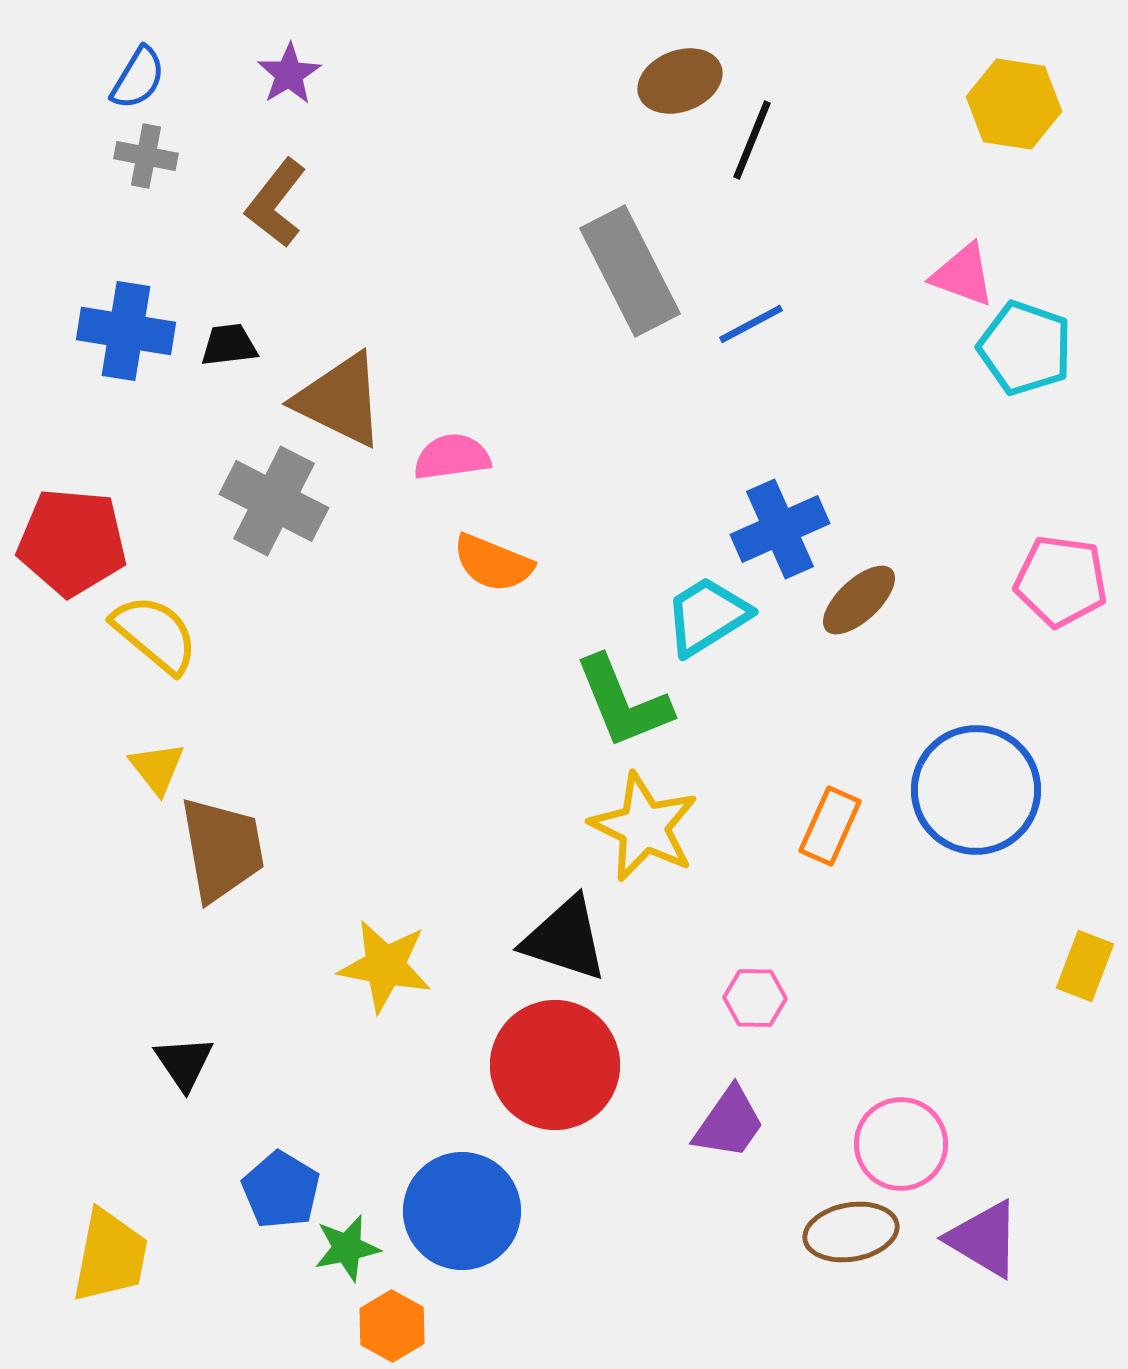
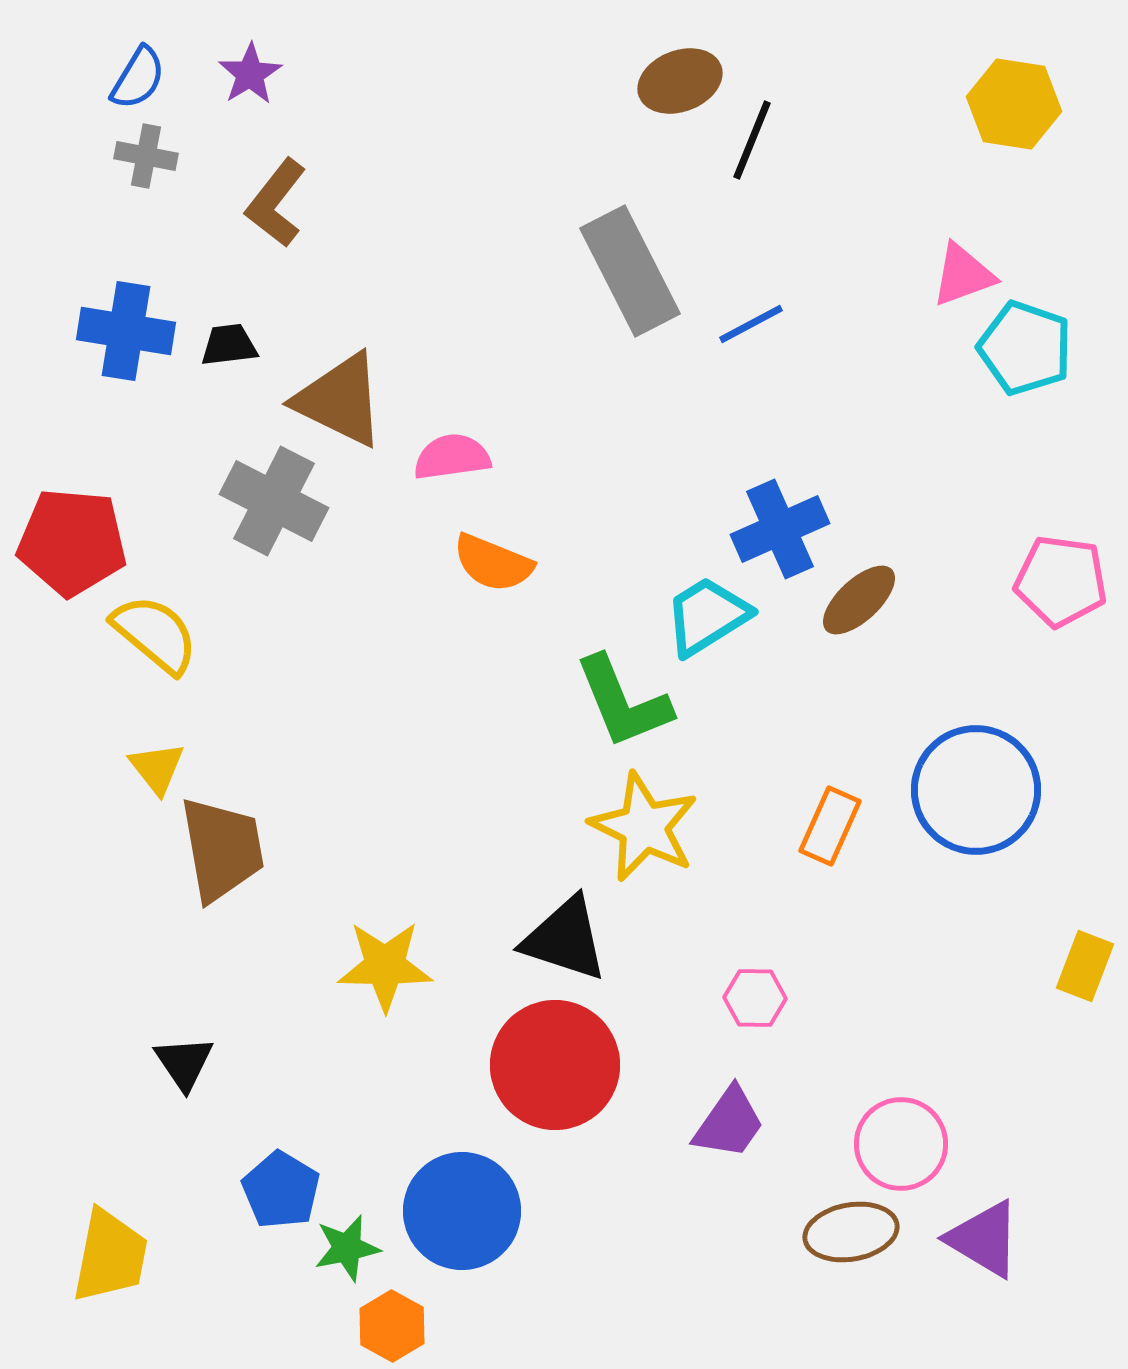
purple star at (289, 74): moved 39 px left
pink triangle at (963, 275): rotated 40 degrees counterclockwise
yellow star at (385, 966): rotated 10 degrees counterclockwise
